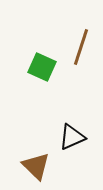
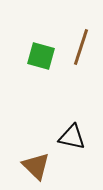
green square: moved 1 px left, 11 px up; rotated 8 degrees counterclockwise
black triangle: rotated 36 degrees clockwise
